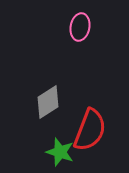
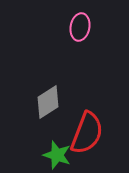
red semicircle: moved 3 px left, 3 px down
green star: moved 3 px left, 3 px down
